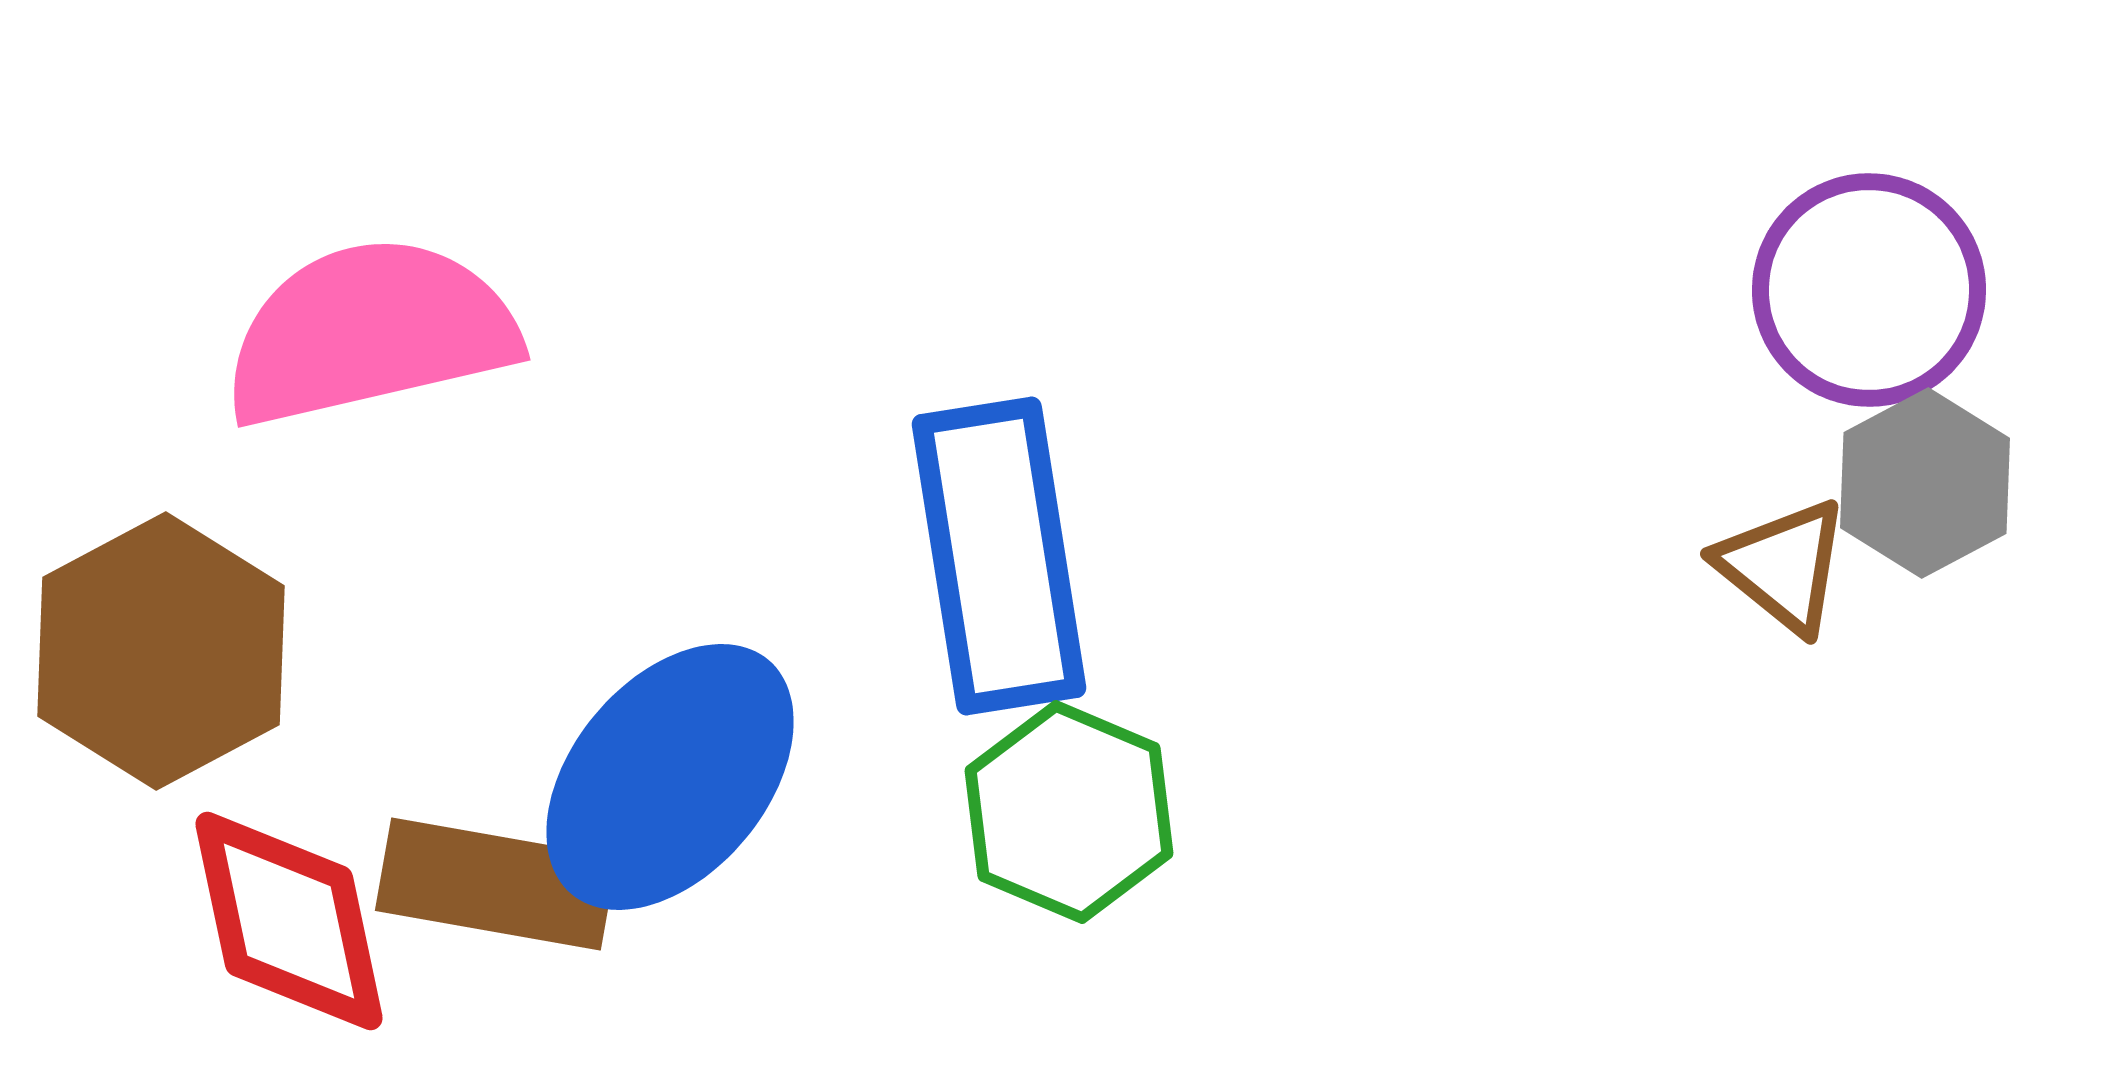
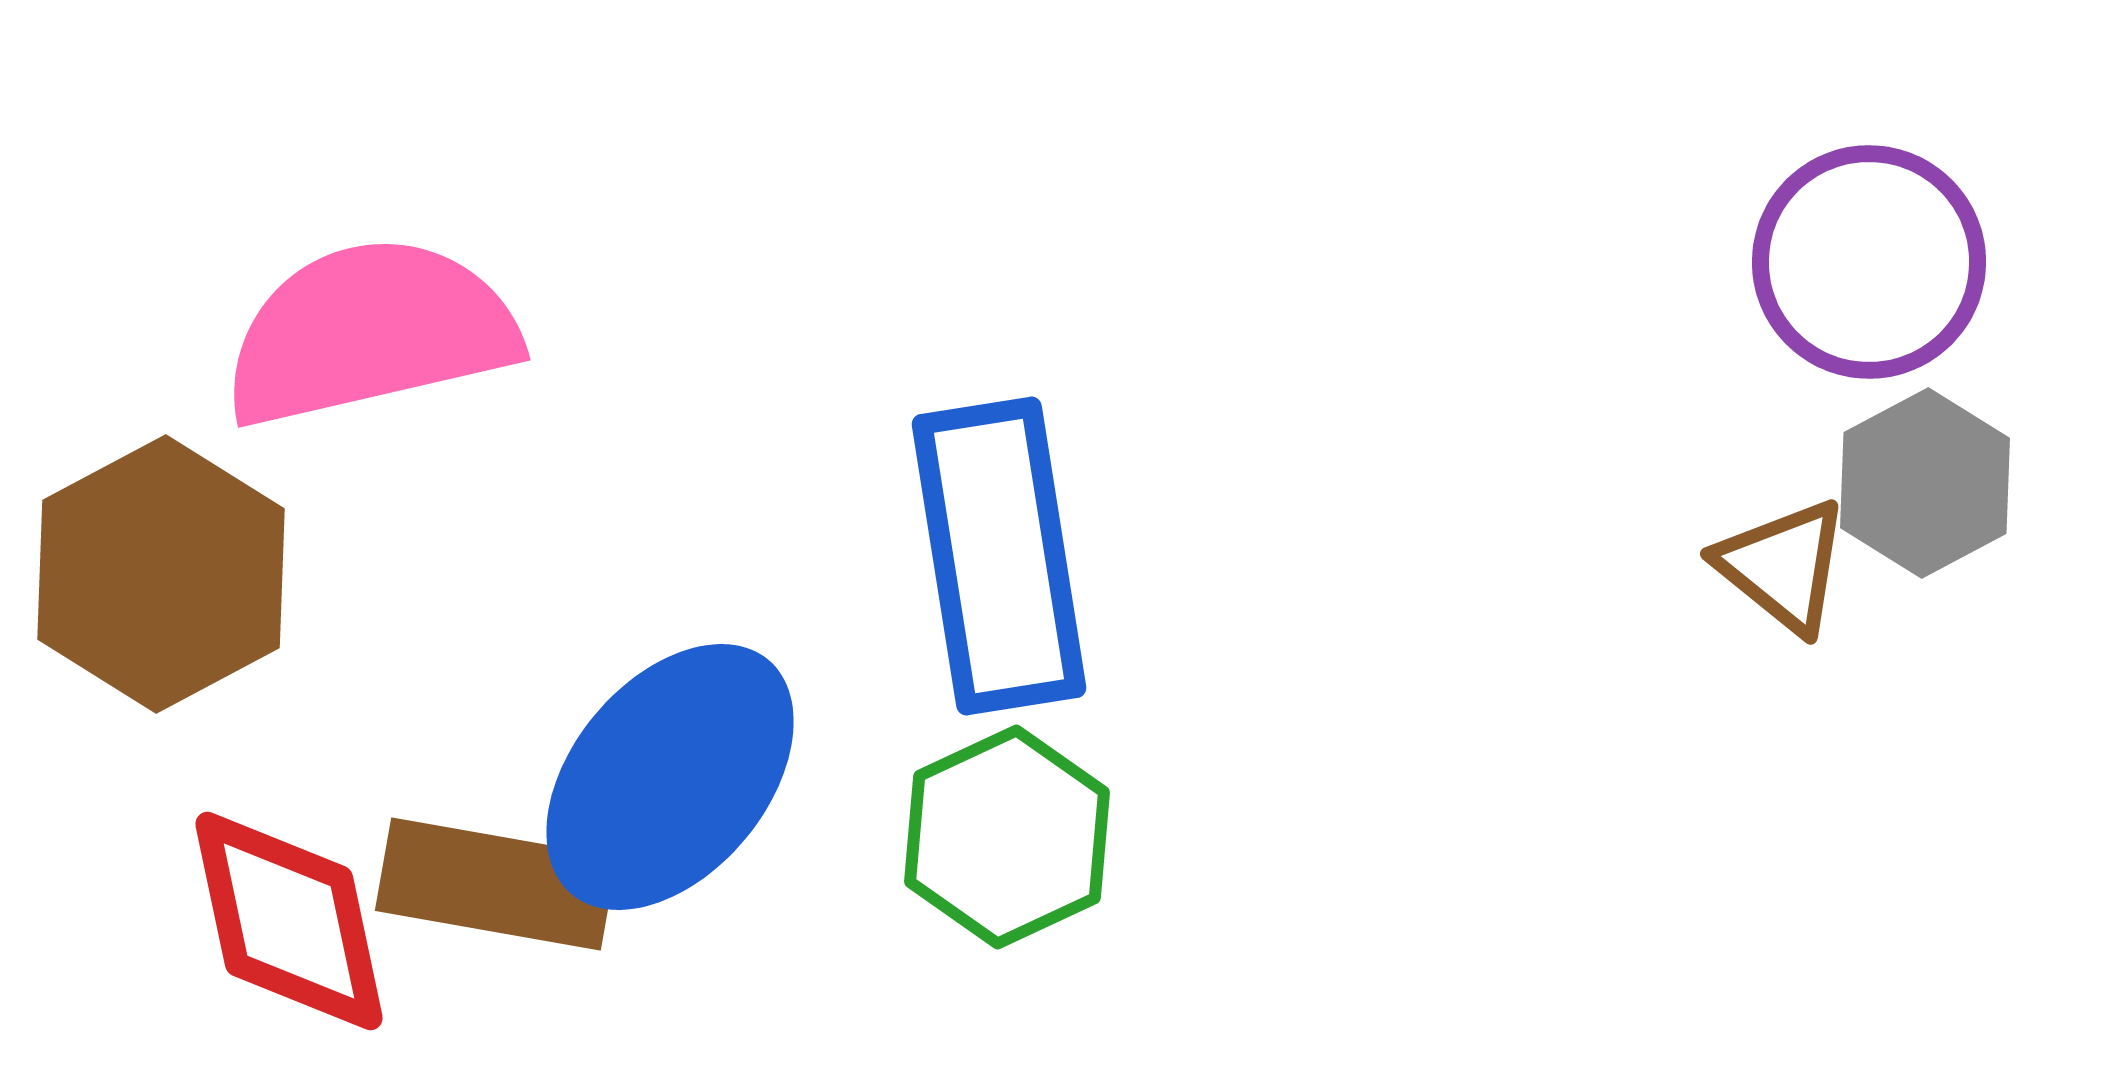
purple circle: moved 28 px up
brown hexagon: moved 77 px up
green hexagon: moved 62 px left, 25 px down; rotated 12 degrees clockwise
